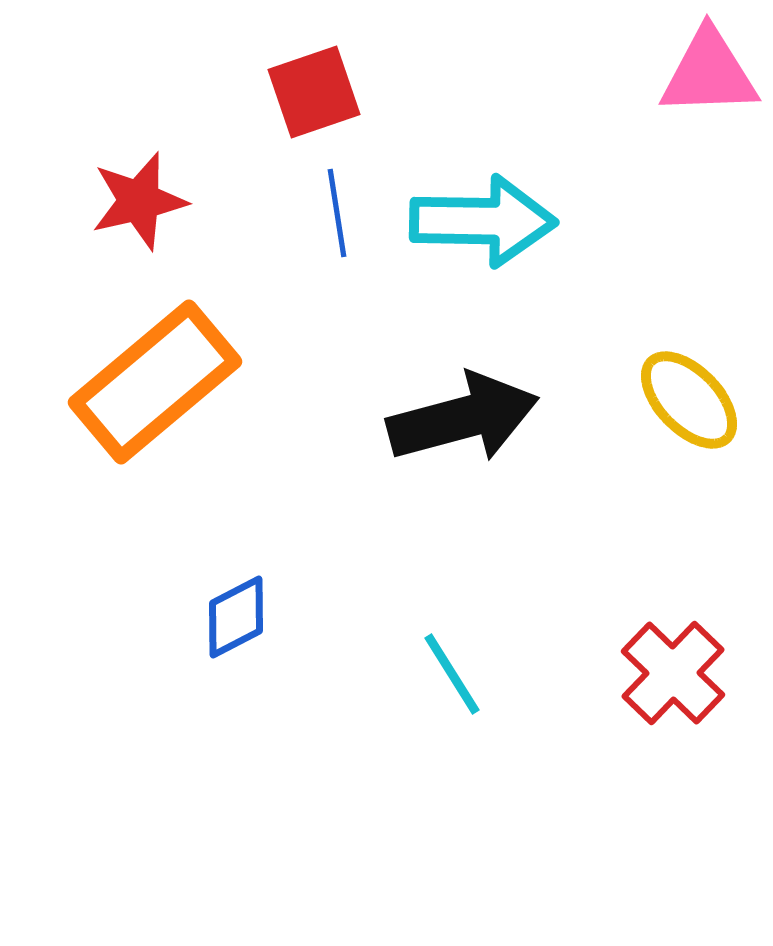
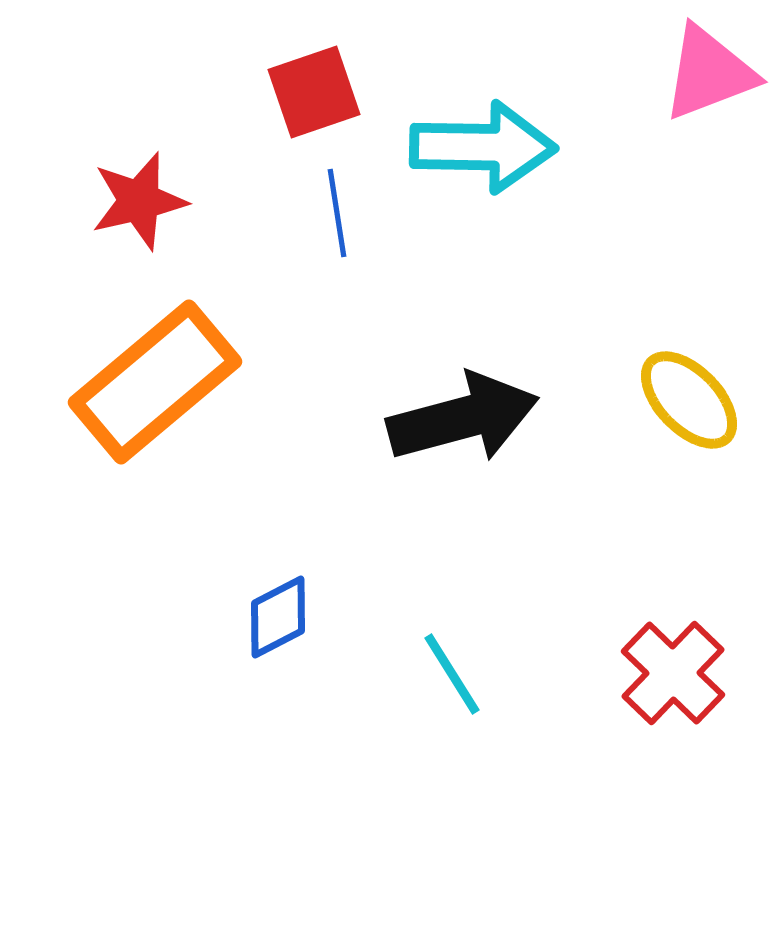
pink triangle: rotated 19 degrees counterclockwise
cyan arrow: moved 74 px up
blue diamond: moved 42 px right
